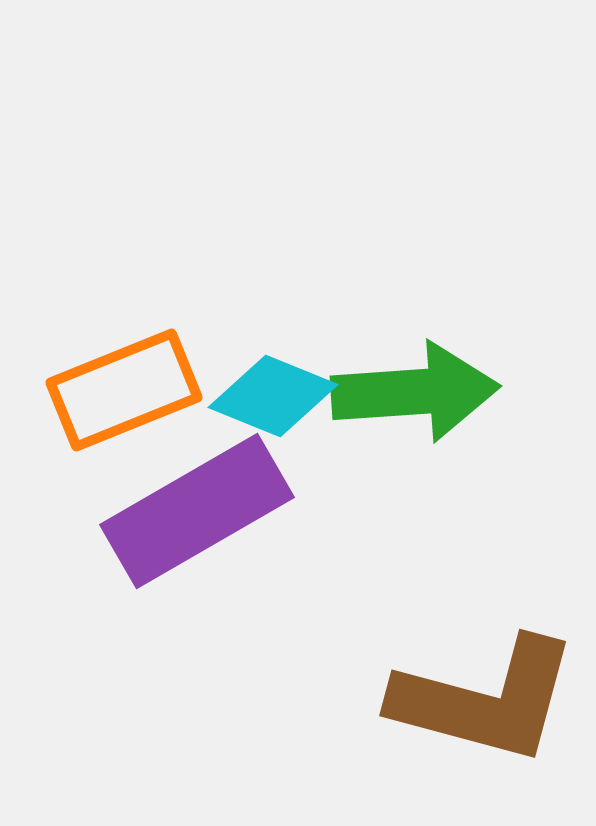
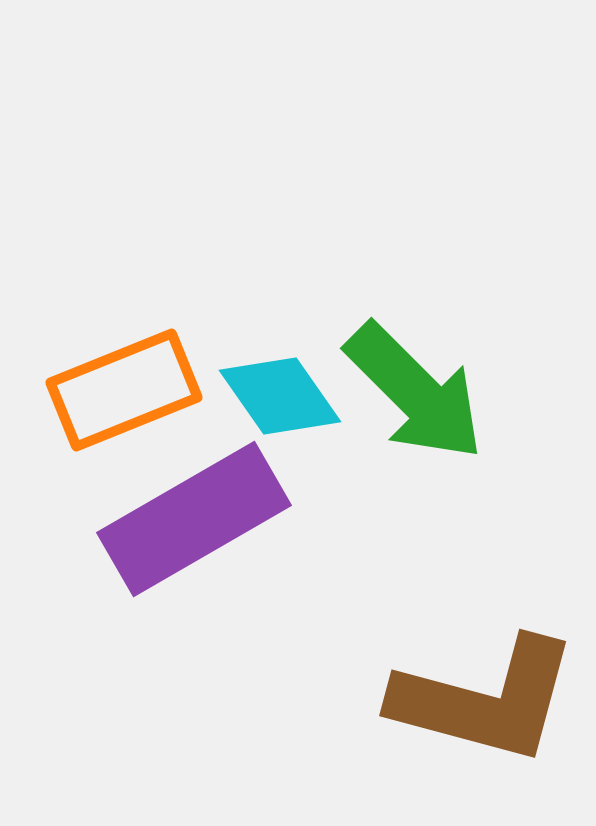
green arrow: rotated 49 degrees clockwise
cyan diamond: moved 7 px right; rotated 33 degrees clockwise
purple rectangle: moved 3 px left, 8 px down
